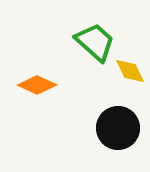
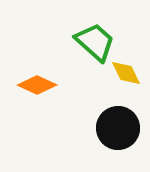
yellow diamond: moved 4 px left, 2 px down
